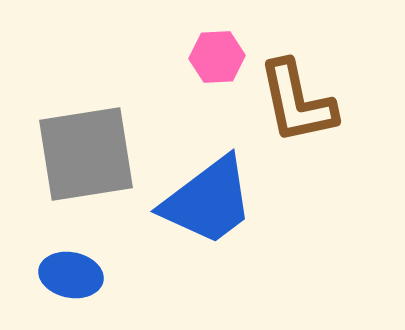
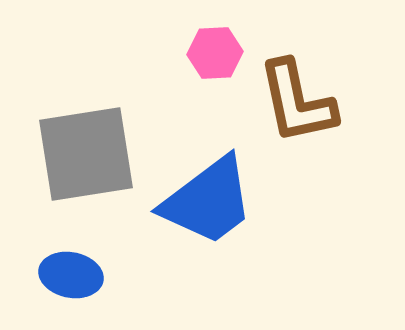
pink hexagon: moved 2 px left, 4 px up
